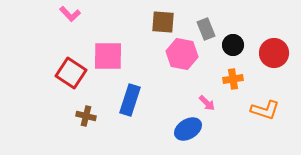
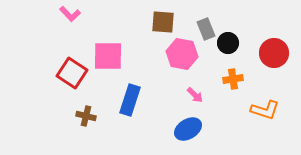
black circle: moved 5 px left, 2 px up
red square: moved 1 px right
pink arrow: moved 12 px left, 8 px up
